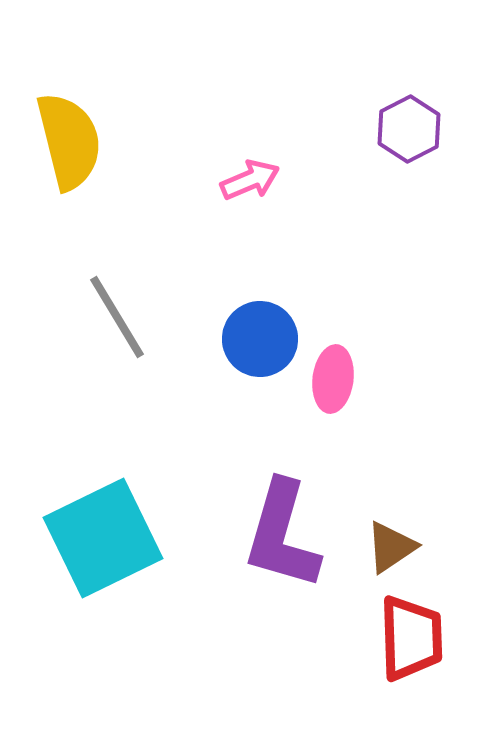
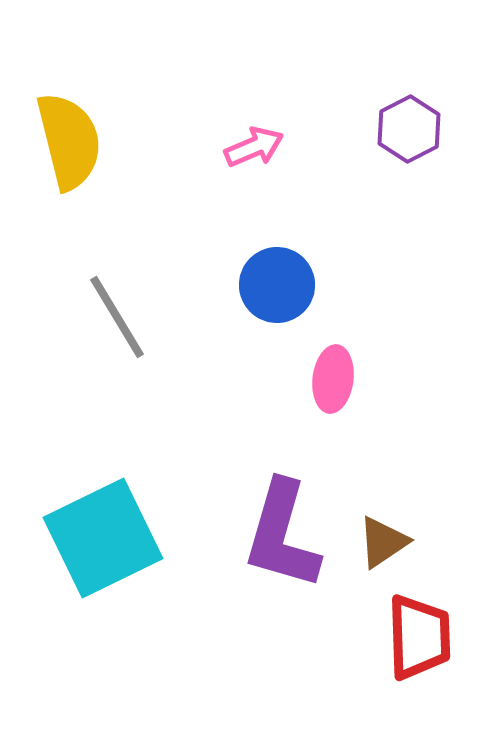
pink arrow: moved 4 px right, 33 px up
blue circle: moved 17 px right, 54 px up
brown triangle: moved 8 px left, 5 px up
red trapezoid: moved 8 px right, 1 px up
